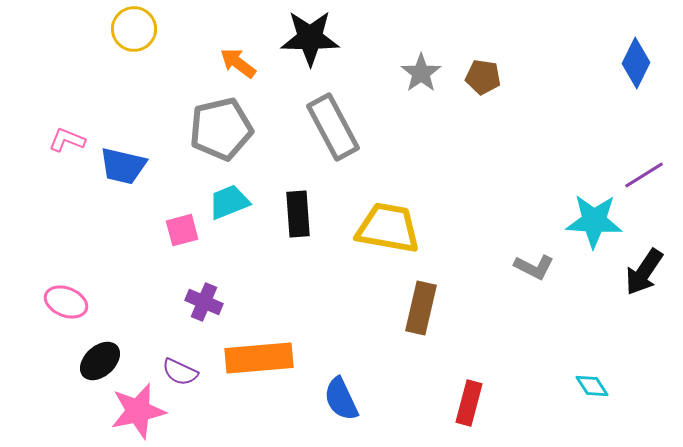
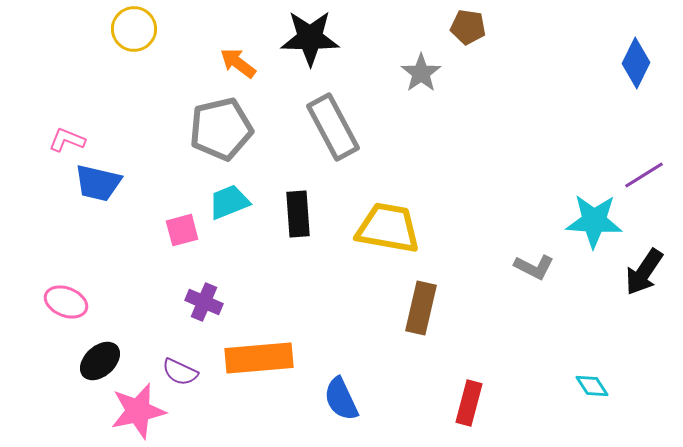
brown pentagon: moved 15 px left, 50 px up
blue trapezoid: moved 25 px left, 17 px down
